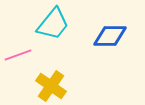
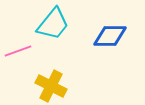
pink line: moved 4 px up
yellow cross: rotated 8 degrees counterclockwise
